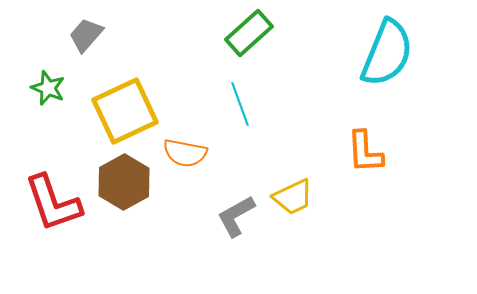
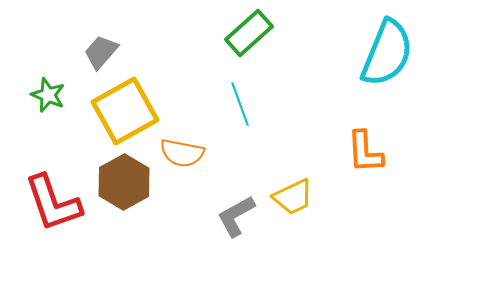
gray trapezoid: moved 15 px right, 17 px down
green star: moved 7 px down
yellow square: rotated 4 degrees counterclockwise
orange semicircle: moved 3 px left
